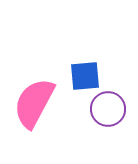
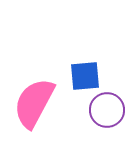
purple circle: moved 1 px left, 1 px down
